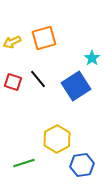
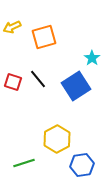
orange square: moved 1 px up
yellow arrow: moved 15 px up
